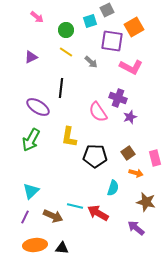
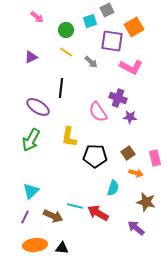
purple star: rotated 24 degrees clockwise
